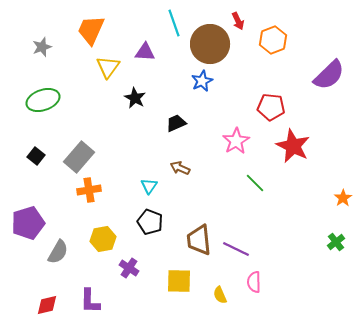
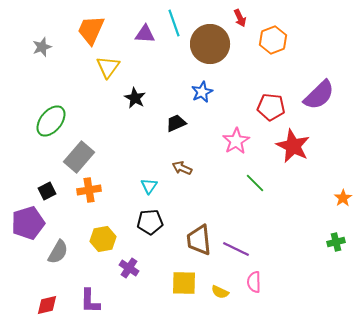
red arrow: moved 2 px right, 3 px up
purple triangle: moved 18 px up
purple semicircle: moved 10 px left, 20 px down
blue star: moved 11 px down
green ellipse: moved 8 px right, 21 px down; rotated 32 degrees counterclockwise
black square: moved 11 px right, 35 px down; rotated 24 degrees clockwise
brown arrow: moved 2 px right
black pentagon: rotated 25 degrees counterclockwise
green cross: rotated 24 degrees clockwise
yellow square: moved 5 px right, 2 px down
yellow semicircle: moved 3 px up; rotated 42 degrees counterclockwise
